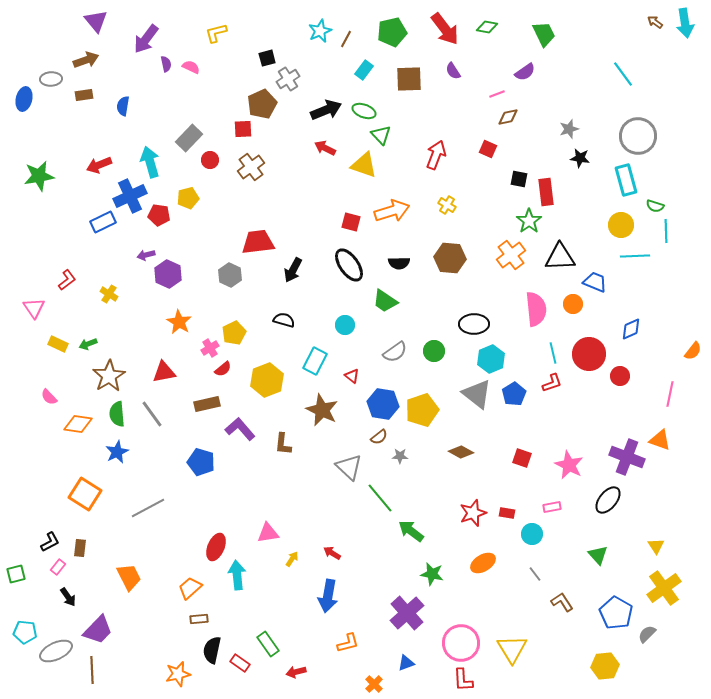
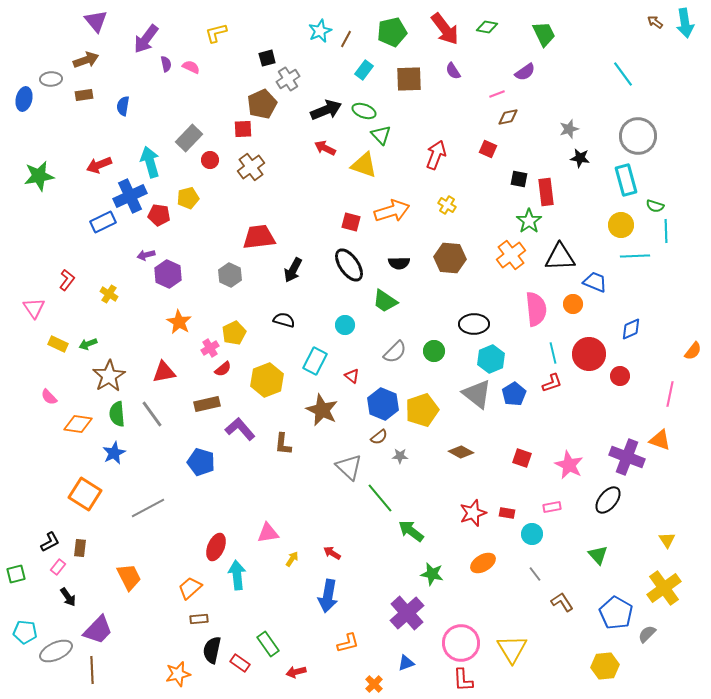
red trapezoid at (258, 242): moved 1 px right, 5 px up
red L-shape at (67, 280): rotated 15 degrees counterclockwise
gray semicircle at (395, 352): rotated 10 degrees counterclockwise
blue hexagon at (383, 404): rotated 12 degrees clockwise
blue star at (117, 452): moved 3 px left, 1 px down
yellow triangle at (656, 546): moved 11 px right, 6 px up
